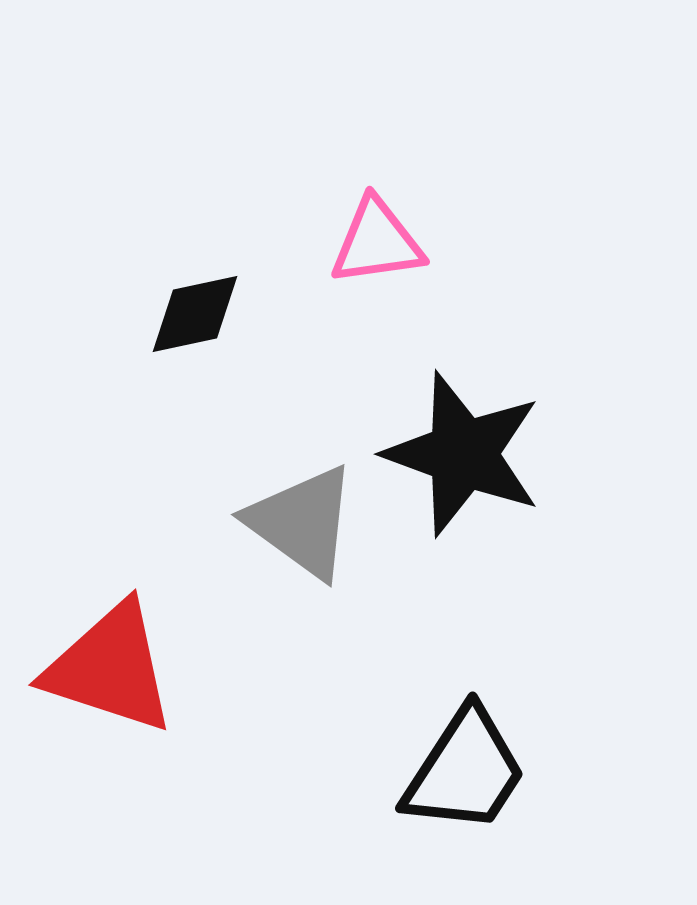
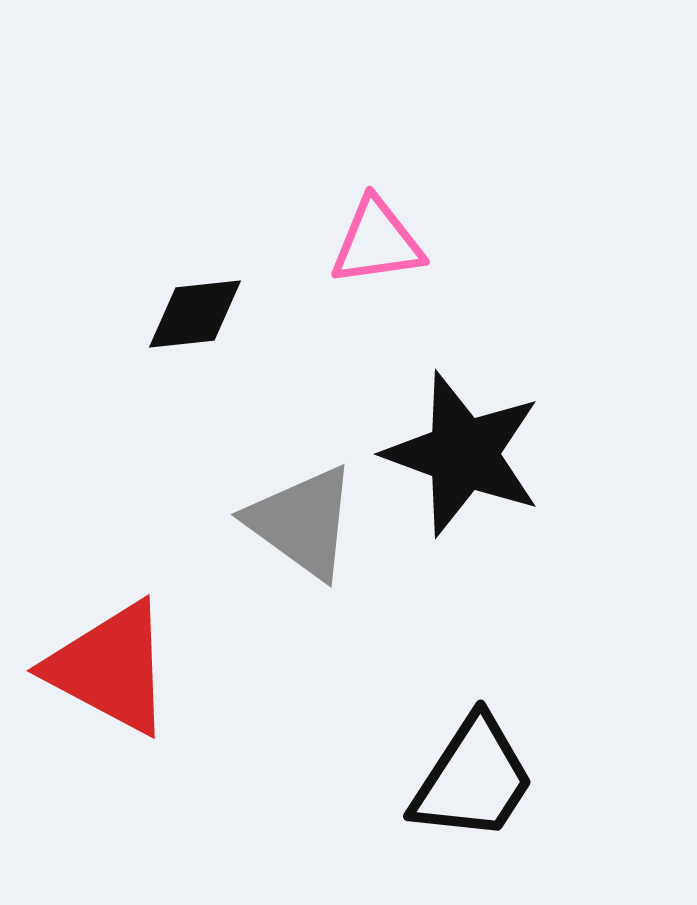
black diamond: rotated 6 degrees clockwise
red triangle: rotated 10 degrees clockwise
black trapezoid: moved 8 px right, 8 px down
